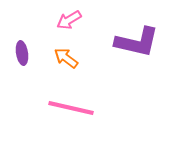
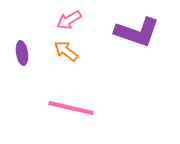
purple L-shape: moved 10 px up; rotated 6 degrees clockwise
orange arrow: moved 7 px up
